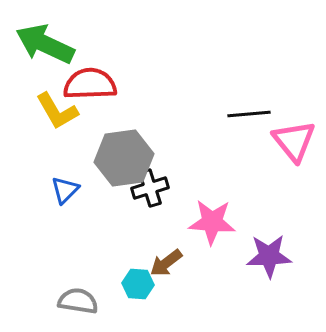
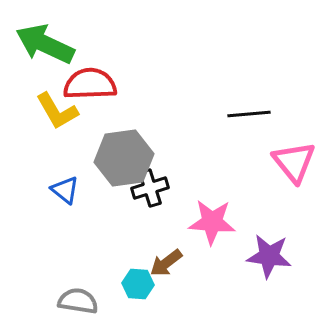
pink triangle: moved 21 px down
blue triangle: rotated 36 degrees counterclockwise
purple star: rotated 9 degrees clockwise
